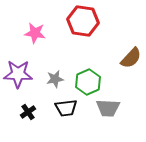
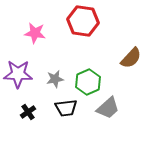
gray trapezoid: rotated 45 degrees counterclockwise
